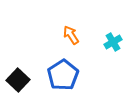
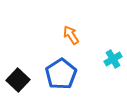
cyan cross: moved 17 px down
blue pentagon: moved 2 px left, 1 px up
